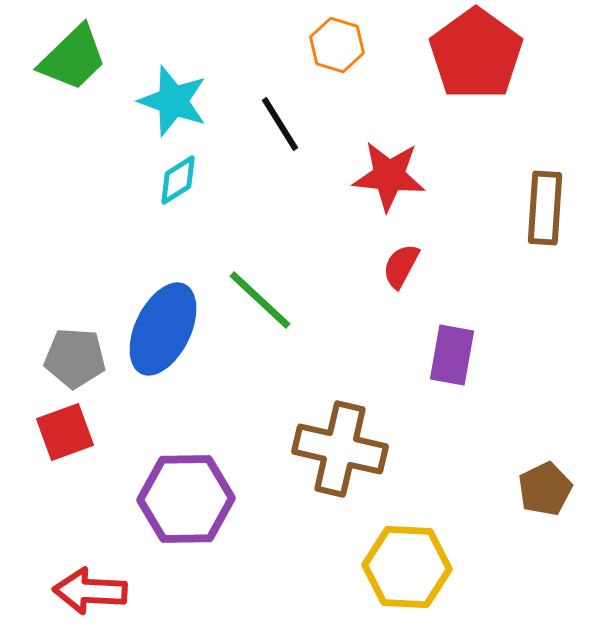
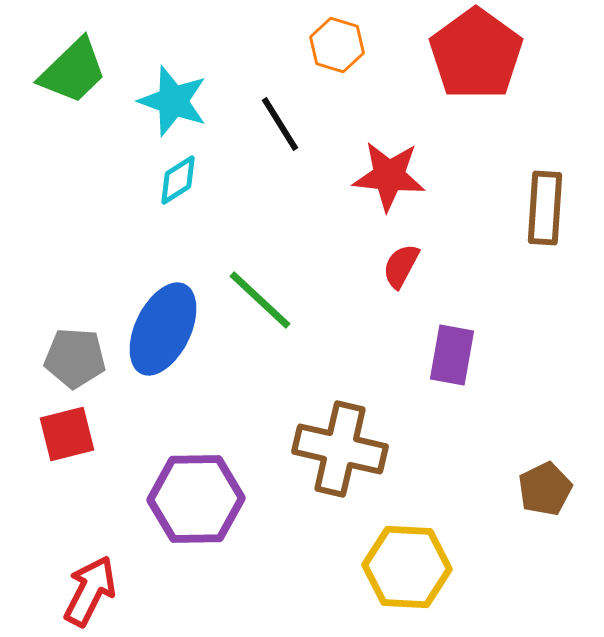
green trapezoid: moved 13 px down
red square: moved 2 px right, 2 px down; rotated 6 degrees clockwise
purple hexagon: moved 10 px right
red arrow: rotated 114 degrees clockwise
